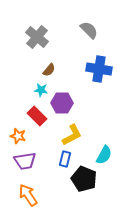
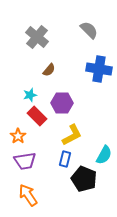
cyan star: moved 11 px left, 5 px down; rotated 24 degrees counterclockwise
orange star: rotated 21 degrees clockwise
